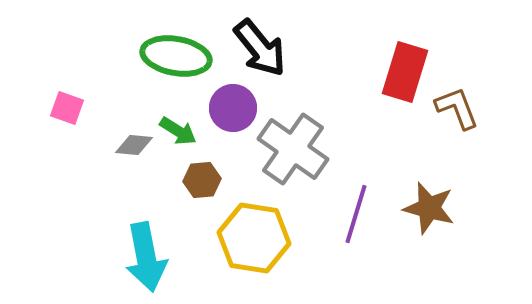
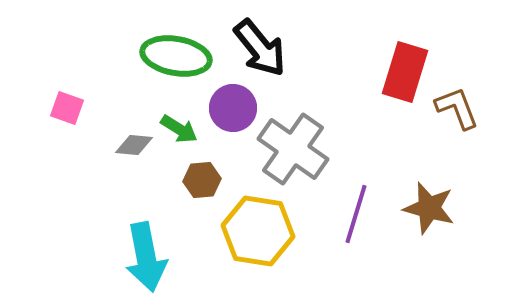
green arrow: moved 1 px right, 2 px up
yellow hexagon: moved 4 px right, 7 px up
